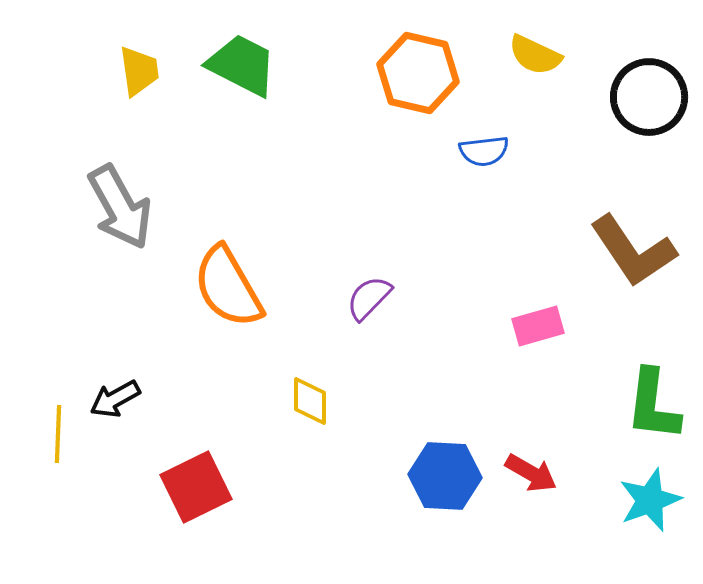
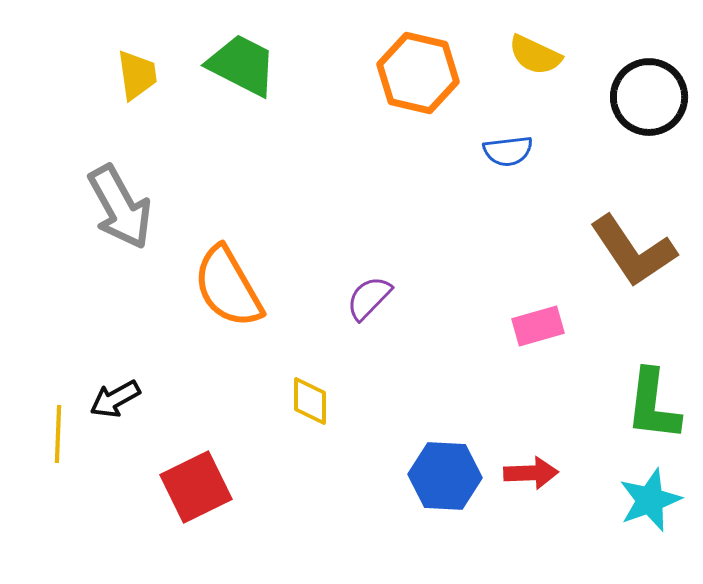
yellow trapezoid: moved 2 px left, 4 px down
blue semicircle: moved 24 px right
red arrow: rotated 32 degrees counterclockwise
